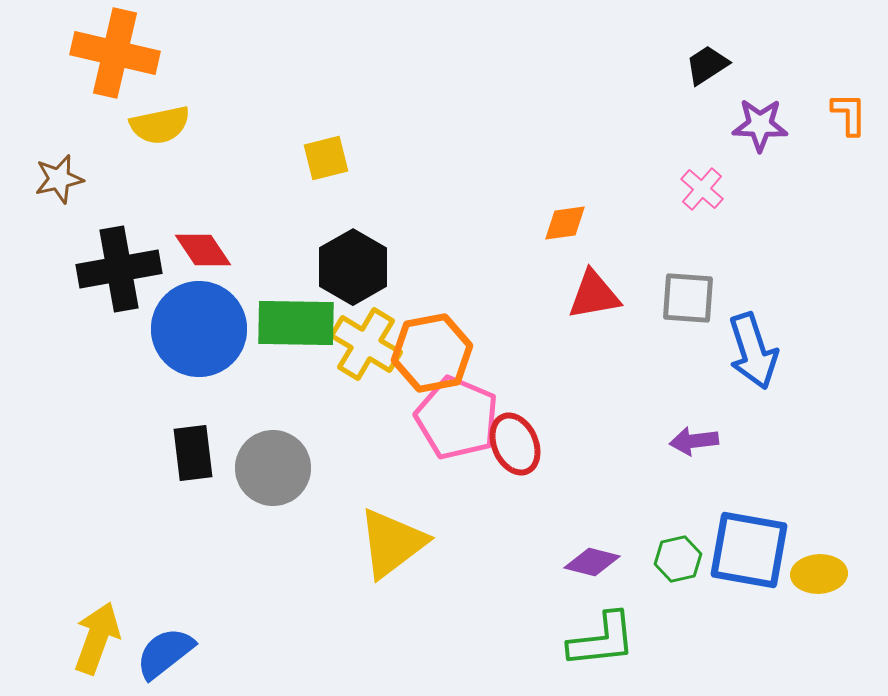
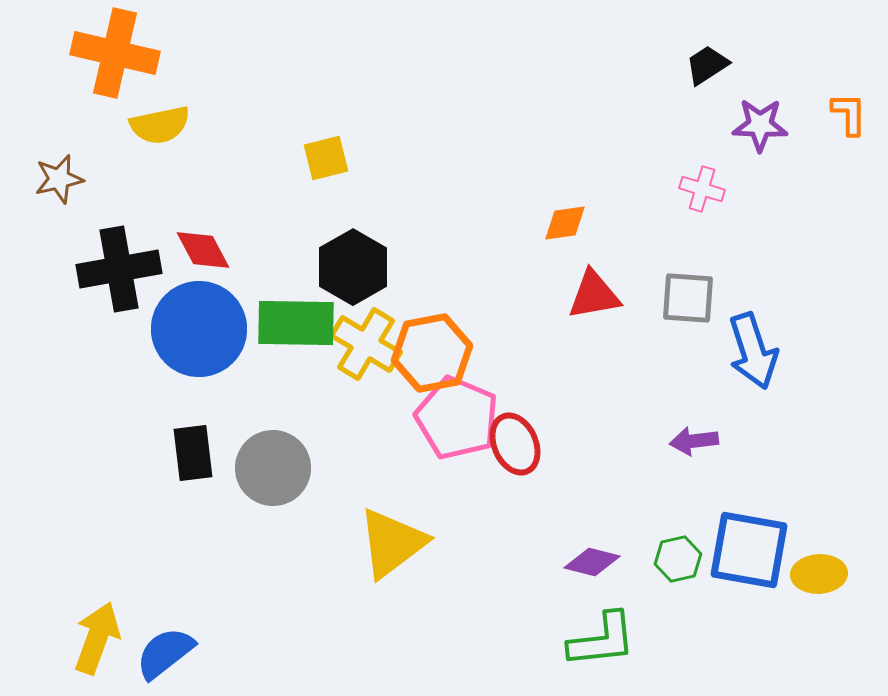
pink cross: rotated 24 degrees counterclockwise
red diamond: rotated 6 degrees clockwise
